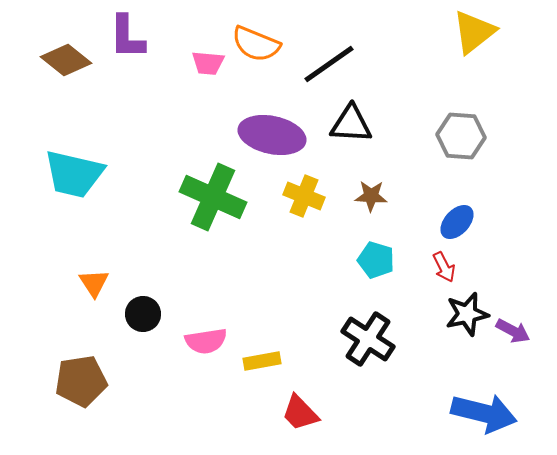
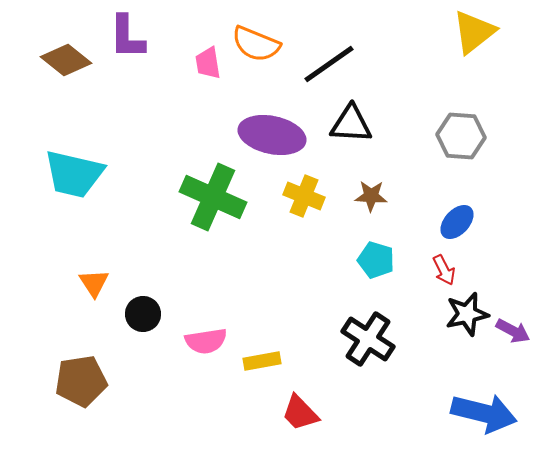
pink trapezoid: rotated 76 degrees clockwise
red arrow: moved 3 px down
